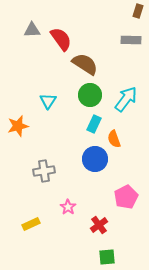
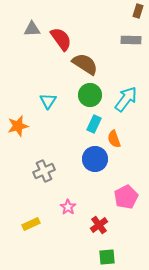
gray triangle: moved 1 px up
gray cross: rotated 15 degrees counterclockwise
